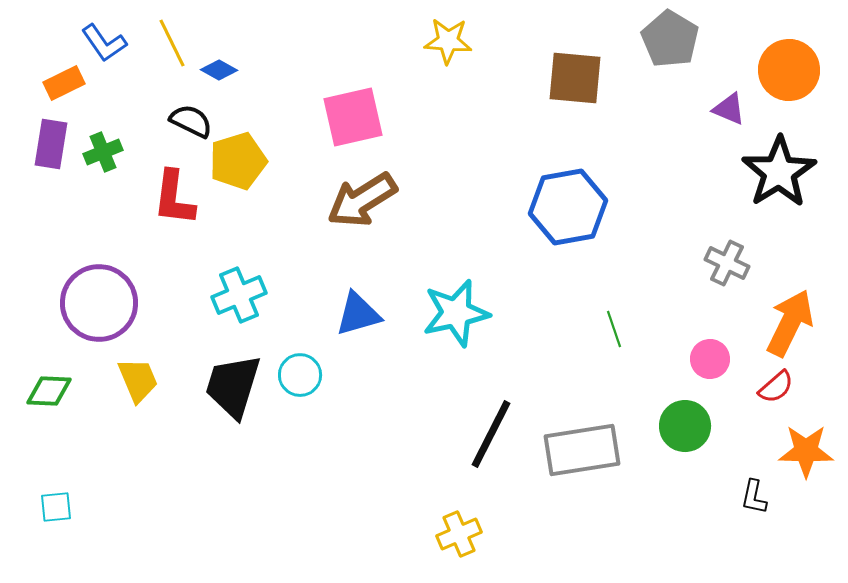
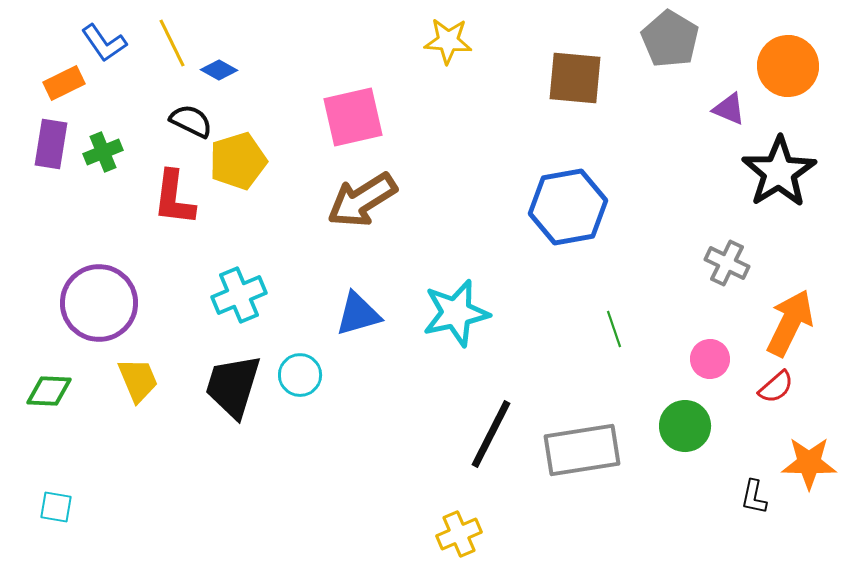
orange circle: moved 1 px left, 4 px up
orange star: moved 3 px right, 12 px down
cyan square: rotated 16 degrees clockwise
